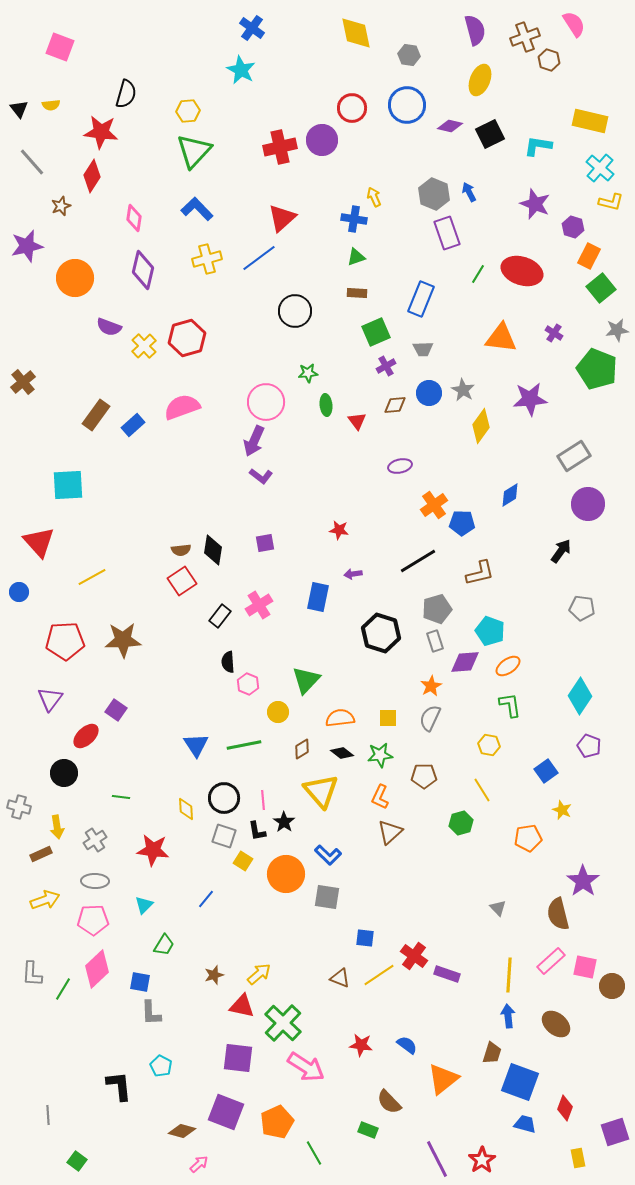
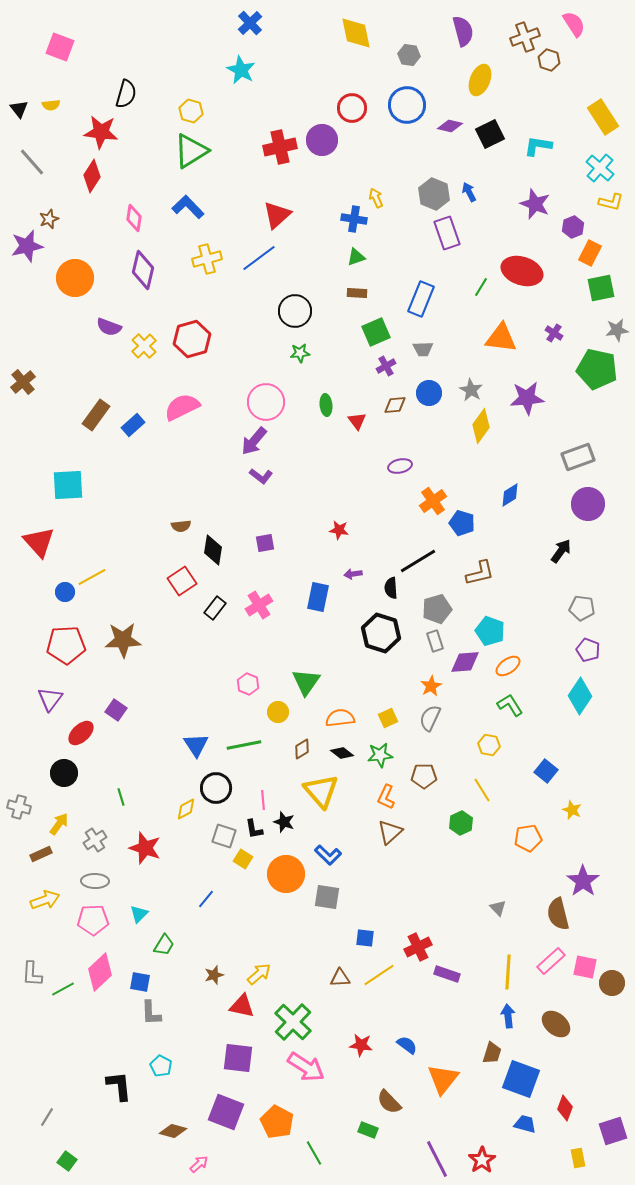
blue cross at (252, 28): moved 2 px left, 5 px up; rotated 10 degrees clockwise
purple semicircle at (475, 30): moved 12 px left, 1 px down
yellow hexagon at (188, 111): moved 3 px right; rotated 20 degrees clockwise
yellow rectangle at (590, 121): moved 13 px right, 4 px up; rotated 44 degrees clockwise
green triangle at (194, 151): moved 3 px left; rotated 15 degrees clockwise
yellow arrow at (374, 197): moved 2 px right, 1 px down
brown star at (61, 206): moved 12 px left, 13 px down
blue L-shape at (197, 209): moved 9 px left, 2 px up
red triangle at (282, 218): moved 5 px left, 3 px up
purple hexagon at (573, 227): rotated 20 degrees clockwise
orange rectangle at (589, 256): moved 1 px right, 3 px up
green line at (478, 274): moved 3 px right, 13 px down
green square at (601, 288): rotated 28 degrees clockwise
red hexagon at (187, 338): moved 5 px right, 1 px down
green pentagon at (597, 369): rotated 9 degrees counterclockwise
green star at (308, 373): moved 8 px left, 20 px up
gray star at (463, 390): moved 8 px right
purple star at (530, 399): moved 3 px left, 1 px up
pink semicircle at (182, 407): rotated 6 degrees counterclockwise
purple arrow at (254, 441): rotated 16 degrees clockwise
gray rectangle at (574, 456): moved 4 px right, 1 px down; rotated 12 degrees clockwise
orange cross at (434, 505): moved 1 px left, 4 px up
blue pentagon at (462, 523): rotated 15 degrees clockwise
brown semicircle at (181, 550): moved 24 px up
blue circle at (19, 592): moved 46 px right
black rectangle at (220, 616): moved 5 px left, 8 px up
red pentagon at (65, 641): moved 1 px right, 4 px down
black semicircle at (228, 662): moved 163 px right, 74 px up
green triangle at (306, 680): moved 2 px down; rotated 8 degrees counterclockwise
green L-shape at (510, 705): rotated 24 degrees counterclockwise
yellow square at (388, 718): rotated 24 degrees counterclockwise
red ellipse at (86, 736): moved 5 px left, 3 px up
purple pentagon at (589, 746): moved 1 px left, 96 px up
blue square at (546, 771): rotated 15 degrees counterclockwise
green line at (121, 797): rotated 66 degrees clockwise
orange L-shape at (380, 797): moved 6 px right
black circle at (224, 798): moved 8 px left, 10 px up
yellow diamond at (186, 809): rotated 65 degrees clockwise
yellow star at (562, 810): moved 10 px right
black star at (284, 822): rotated 15 degrees counterclockwise
green hexagon at (461, 823): rotated 10 degrees counterclockwise
yellow arrow at (57, 827): moved 2 px right, 3 px up; rotated 135 degrees counterclockwise
black L-shape at (257, 831): moved 3 px left, 2 px up
red star at (153, 850): moved 8 px left, 2 px up; rotated 12 degrees clockwise
yellow square at (243, 861): moved 2 px up
cyan triangle at (144, 905): moved 5 px left, 9 px down
red cross at (414, 956): moved 4 px right, 9 px up; rotated 28 degrees clockwise
pink diamond at (97, 969): moved 3 px right, 3 px down
yellow line at (509, 975): moved 1 px left, 3 px up
brown triangle at (340, 978): rotated 25 degrees counterclockwise
brown circle at (612, 986): moved 3 px up
green line at (63, 989): rotated 30 degrees clockwise
green cross at (283, 1023): moved 10 px right, 1 px up
orange triangle at (443, 1079): rotated 12 degrees counterclockwise
blue square at (520, 1082): moved 1 px right, 3 px up
gray line at (48, 1115): moved 1 px left, 2 px down; rotated 36 degrees clockwise
orange pentagon at (277, 1122): rotated 20 degrees counterclockwise
brown diamond at (182, 1131): moved 9 px left
purple square at (615, 1132): moved 2 px left, 1 px up
green square at (77, 1161): moved 10 px left
